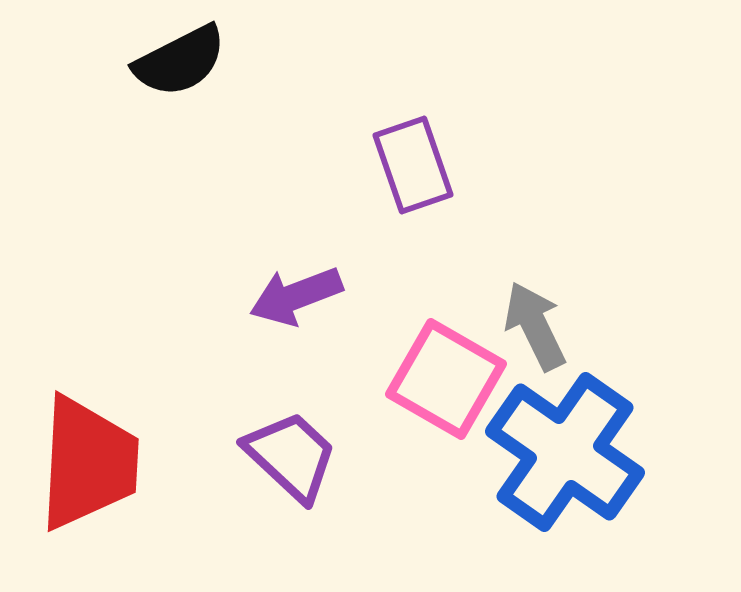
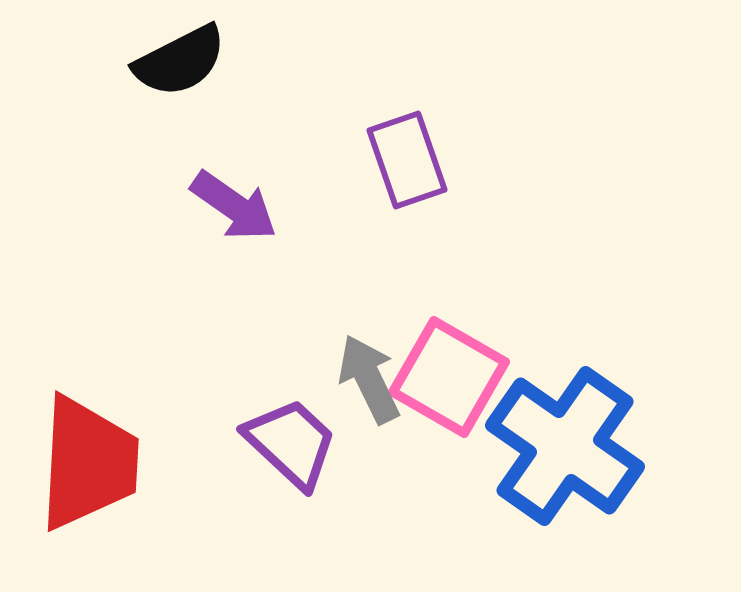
purple rectangle: moved 6 px left, 5 px up
purple arrow: moved 62 px left, 90 px up; rotated 124 degrees counterclockwise
gray arrow: moved 166 px left, 53 px down
pink square: moved 3 px right, 2 px up
blue cross: moved 6 px up
purple trapezoid: moved 13 px up
